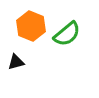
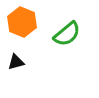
orange hexagon: moved 9 px left, 4 px up
